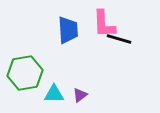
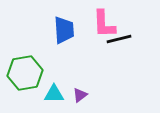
blue trapezoid: moved 4 px left
black line: rotated 30 degrees counterclockwise
